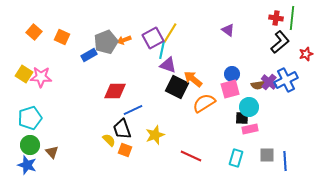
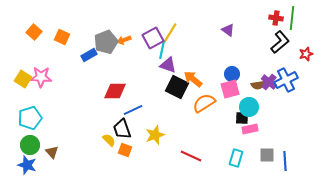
yellow square at (24, 74): moved 1 px left, 5 px down
